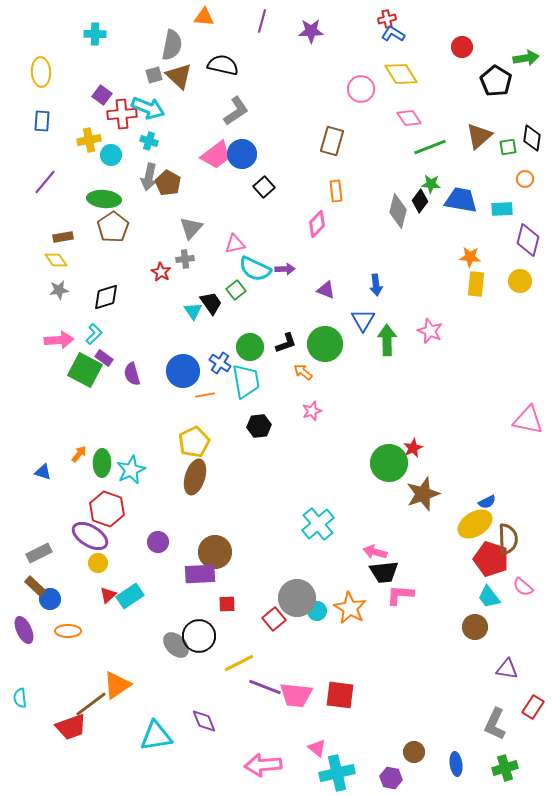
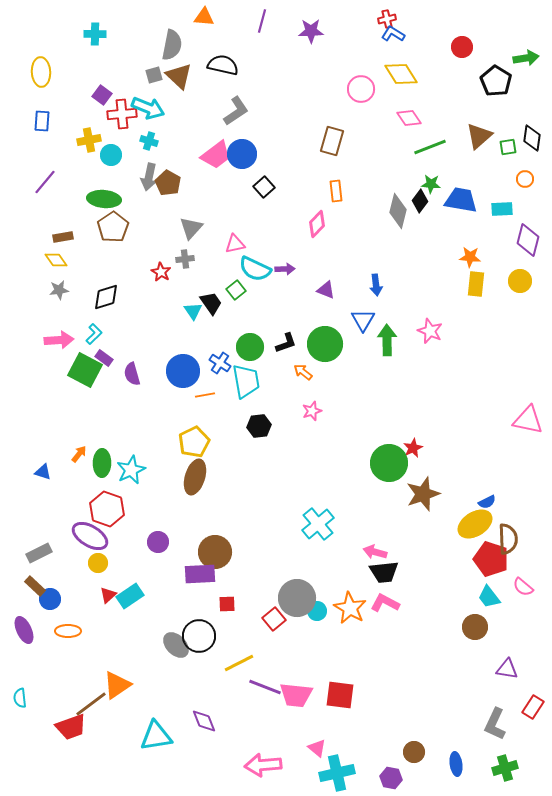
pink L-shape at (400, 595): moved 15 px left, 8 px down; rotated 24 degrees clockwise
